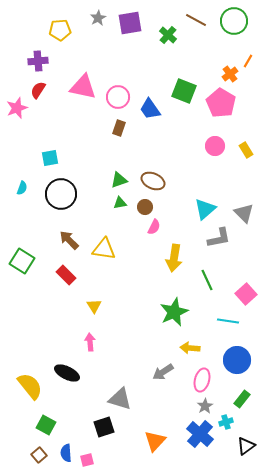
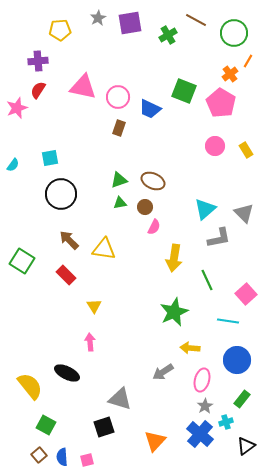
green circle at (234, 21): moved 12 px down
green cross at (168, 35): rotated 18 degrees clockwise
blue trapezoid at (150, 109): rotated 30 degrees counterclockwise
cyan semicircle at (22, 188): moved 9 px left, 23 px up; rotated 16 degrees clockwise
blue semicircle at (66, 453): moved 4 px left, 4 px down
